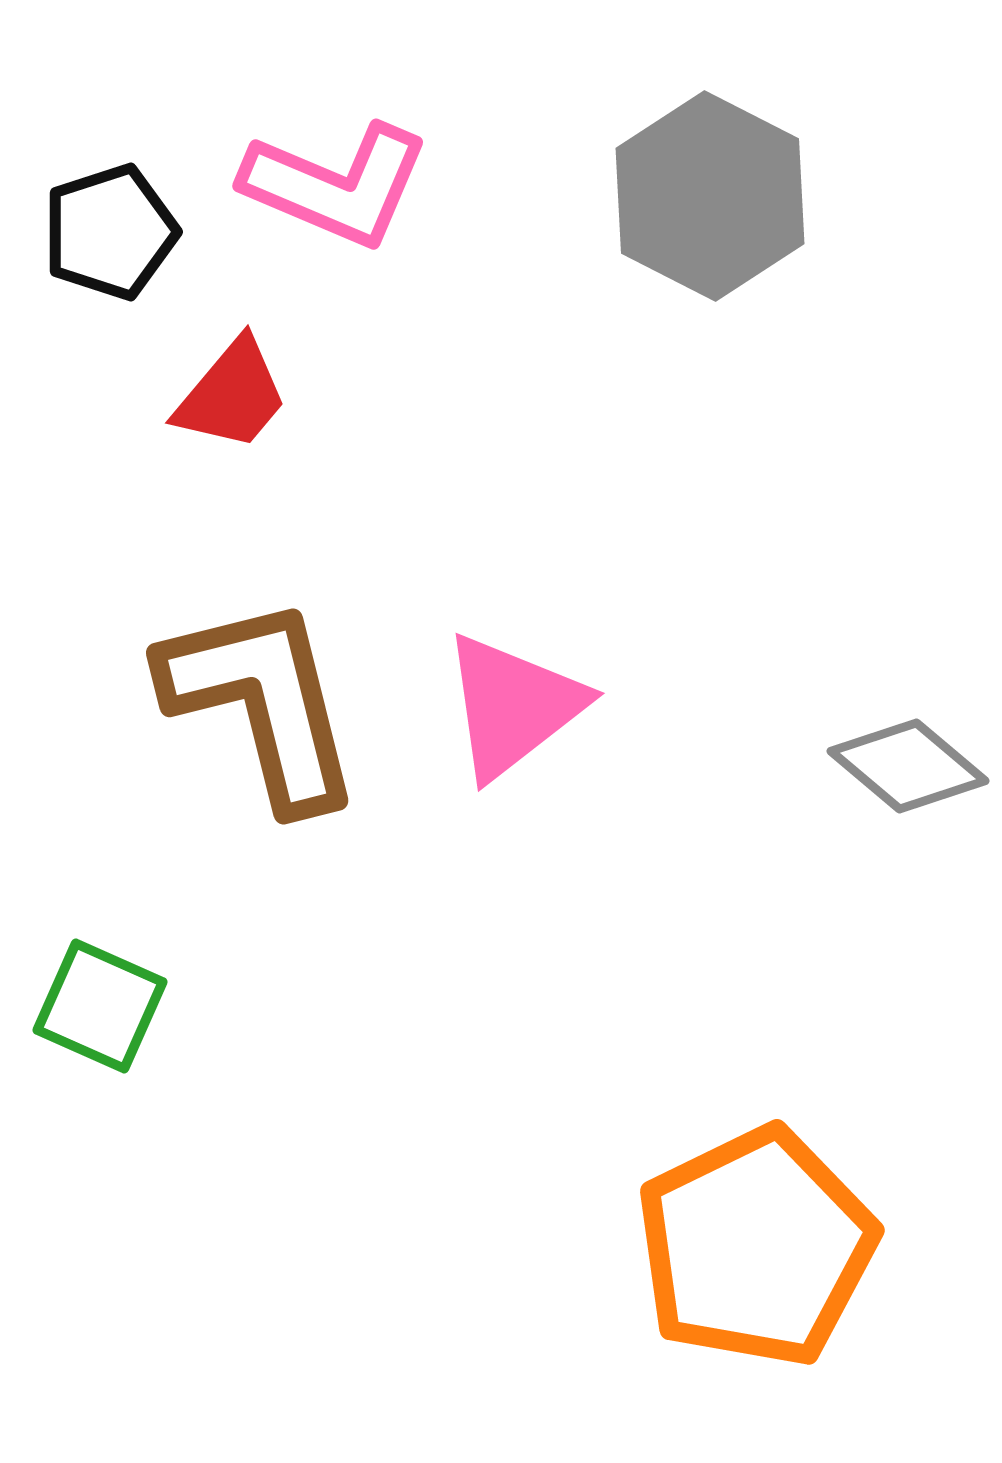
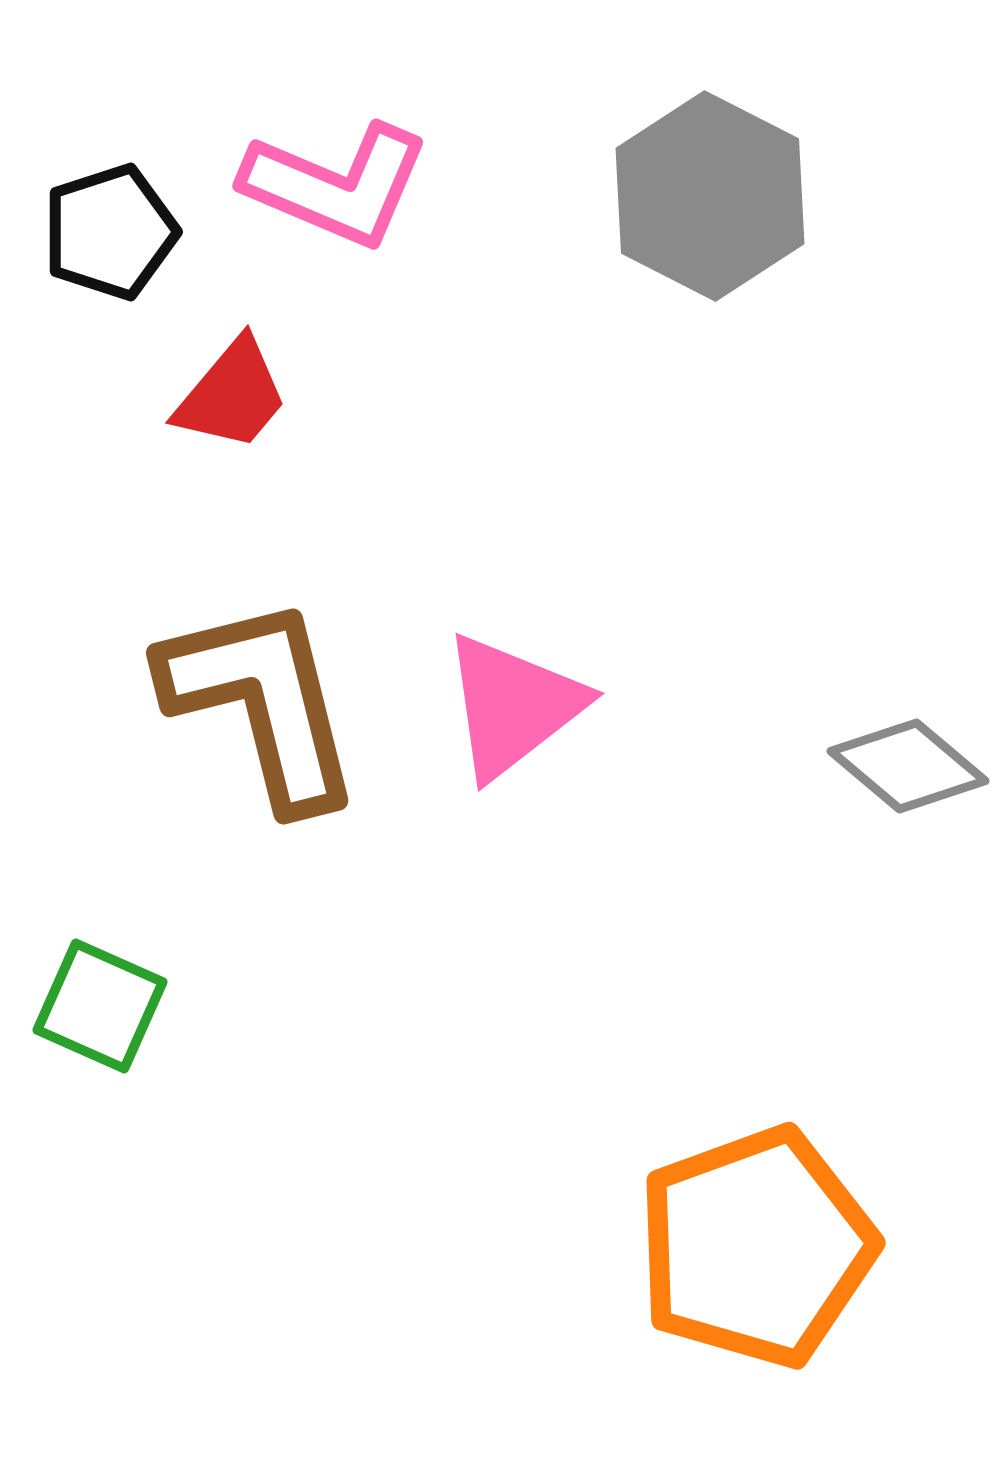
orange pentagon: rotated 6 degrees clockwise
